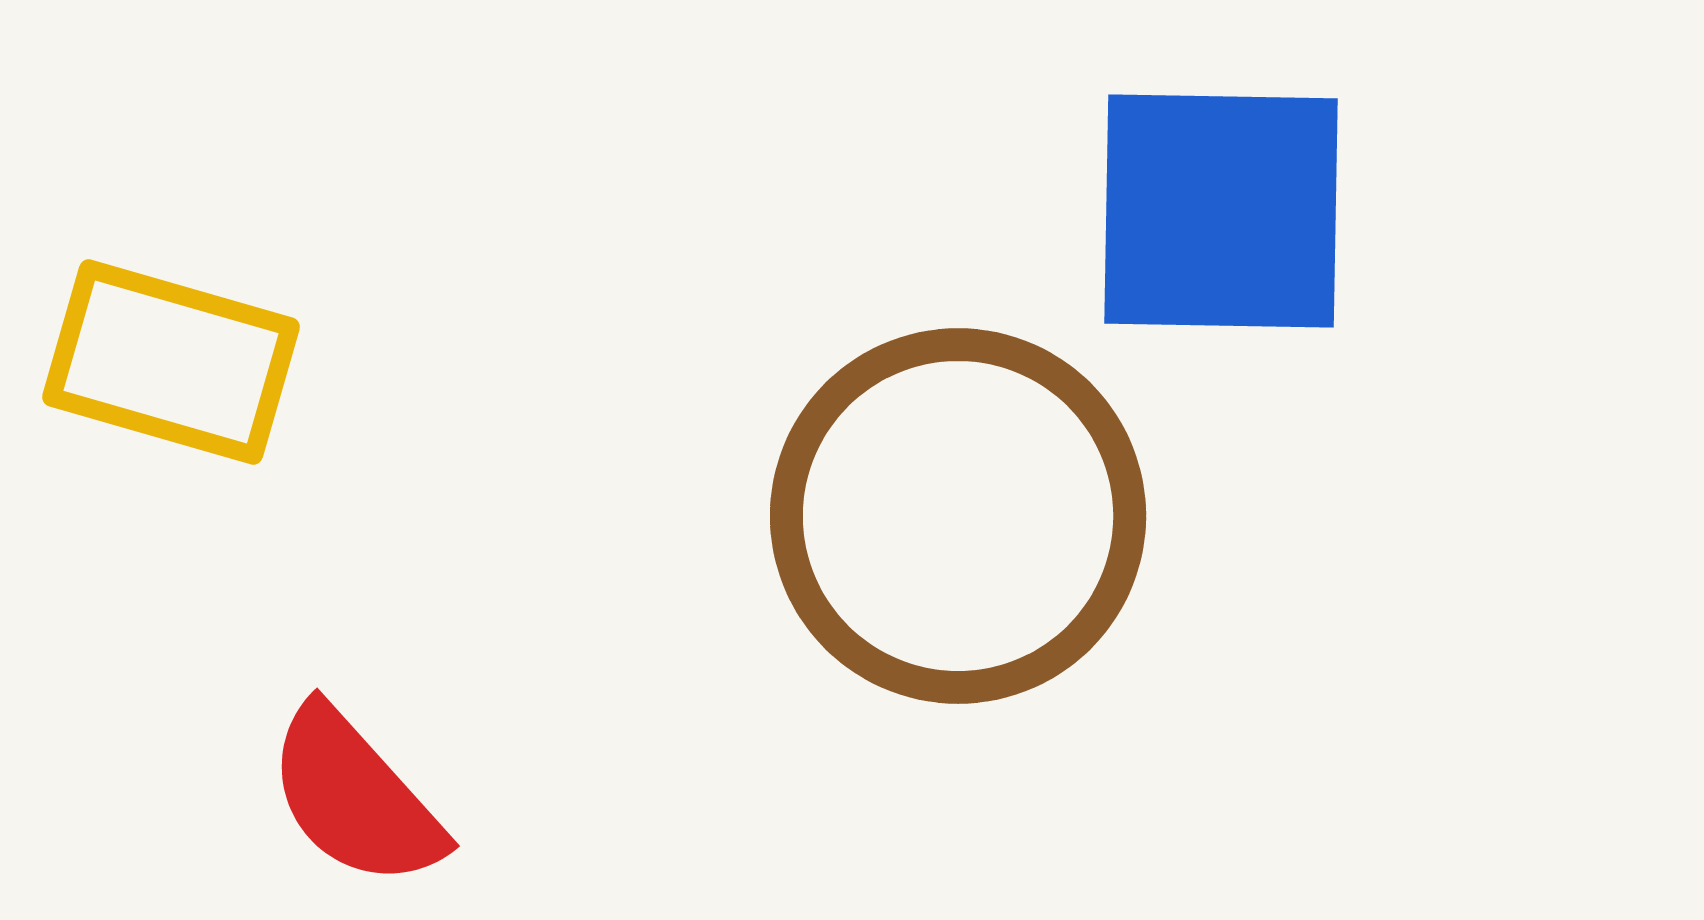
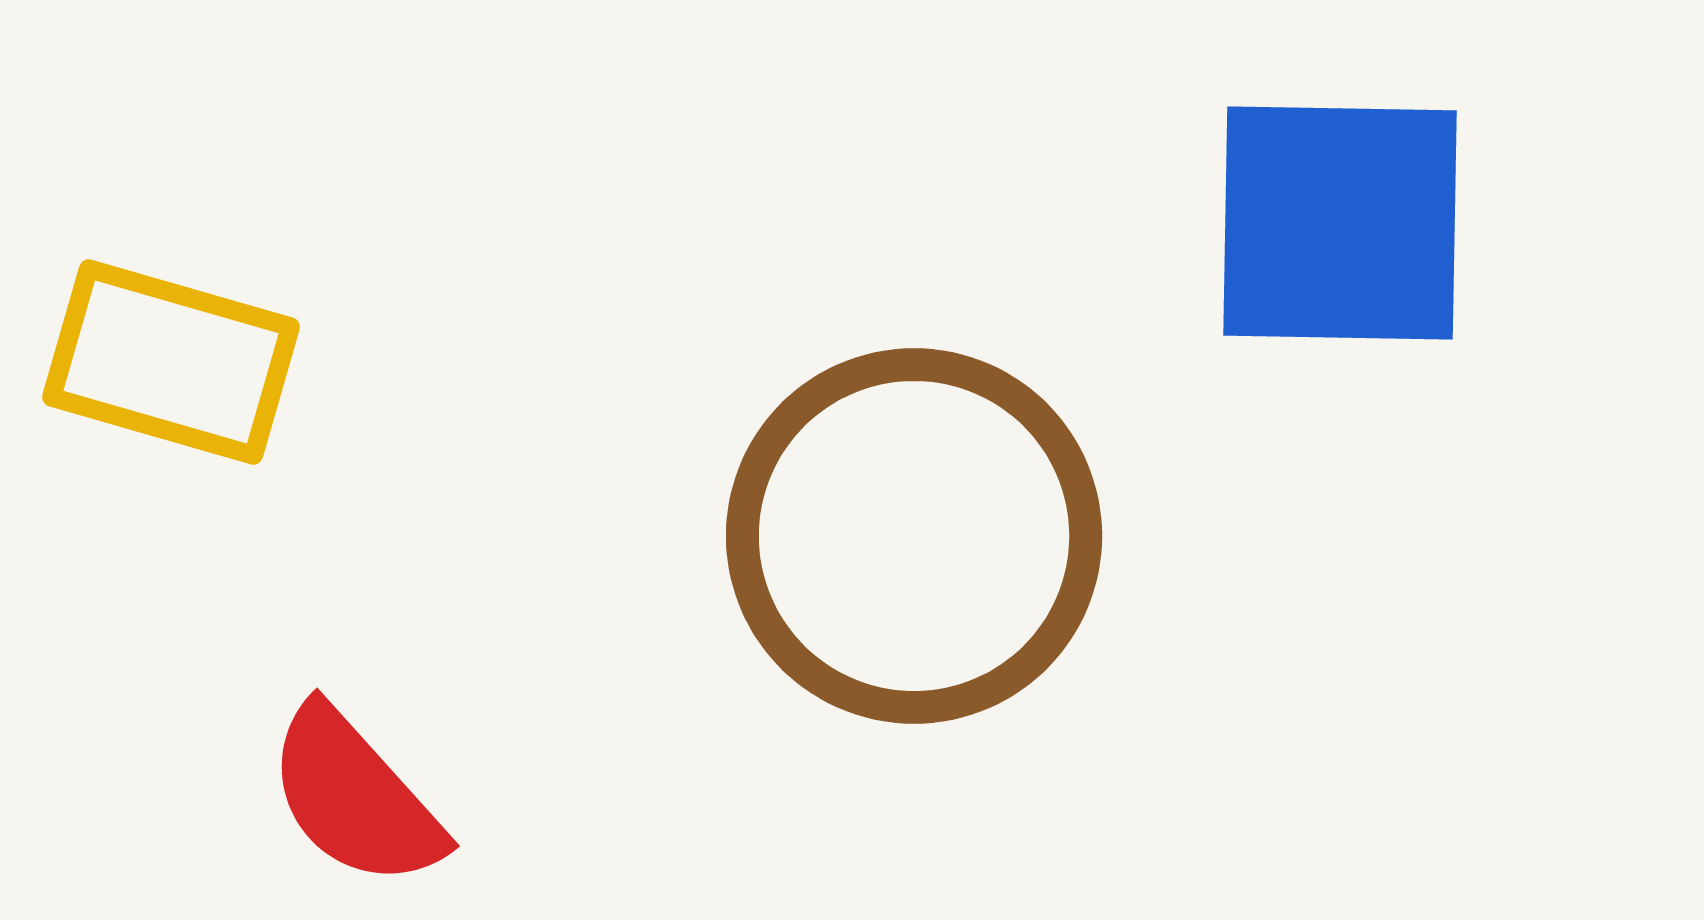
blue square: moved 119 px right, 12 px down
brown circle: moved 44 px left, 20 px down
